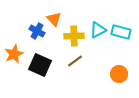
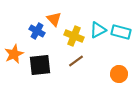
yellow cross: rotated 24 degrees clockwise
brown line: moved 1 px right
black square: rotated 30 degrees counterclockwise
